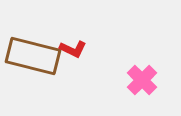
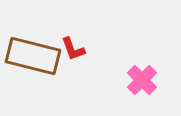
red L-shape: rotated 44 degrees clockwise
